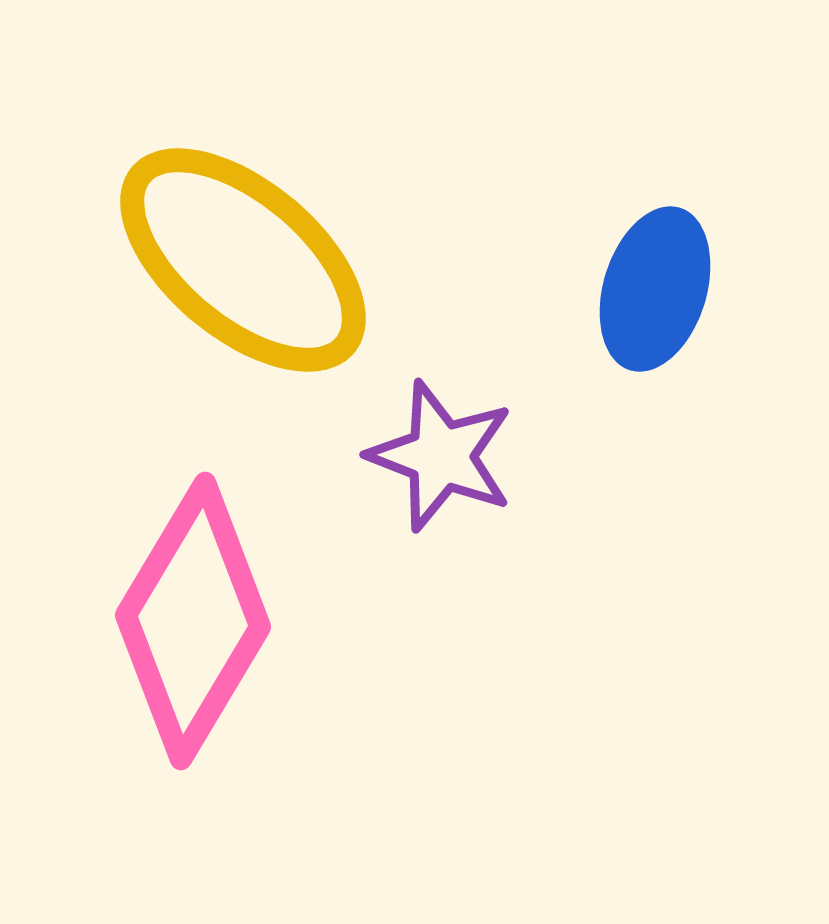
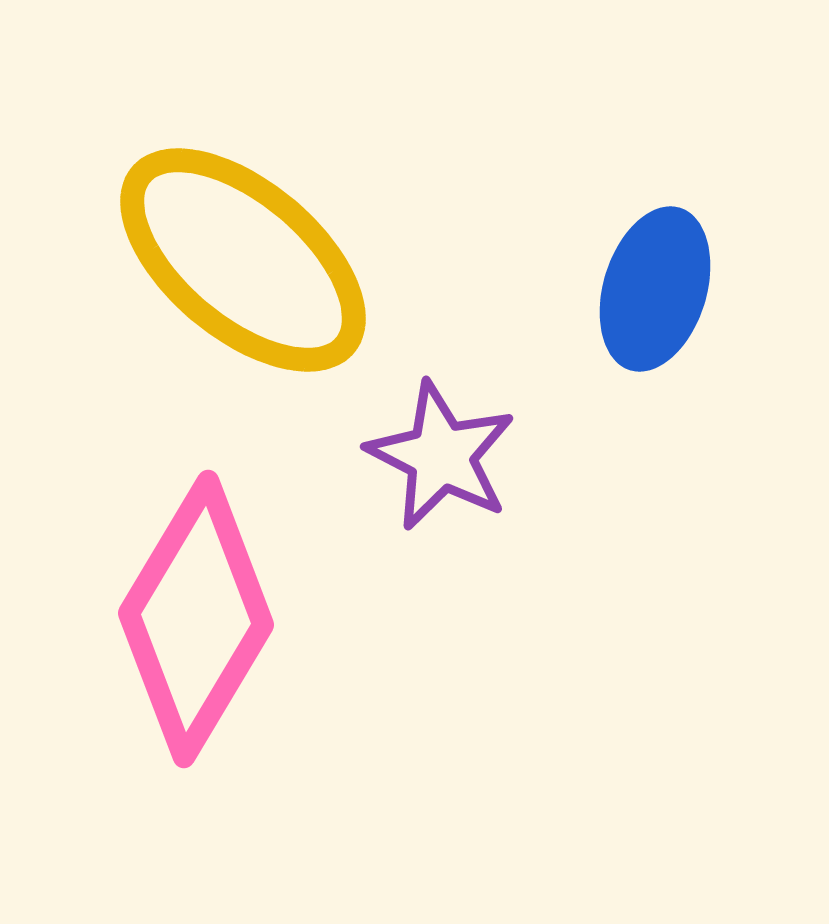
purple star: rotated 6 degrees clockwise
pink diamond: moved 3 px right, 2 px up
